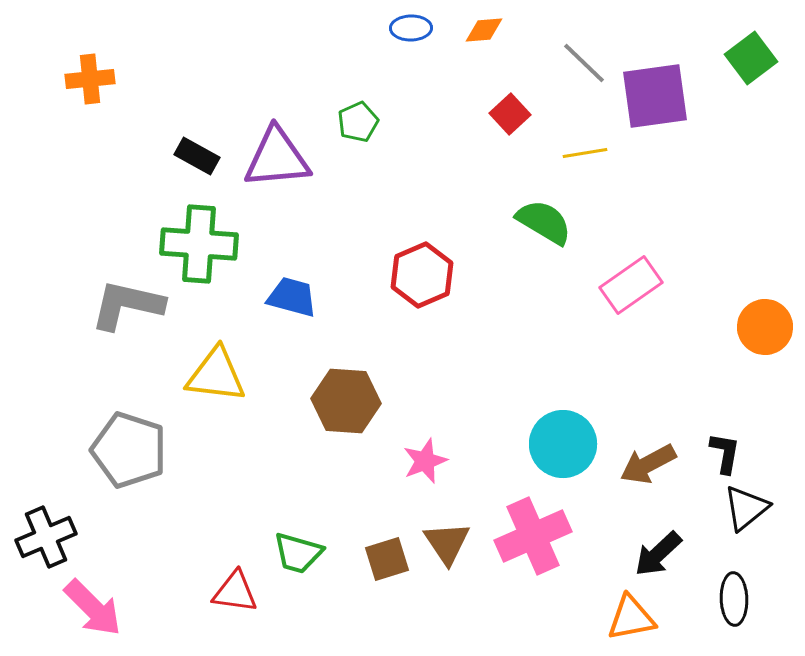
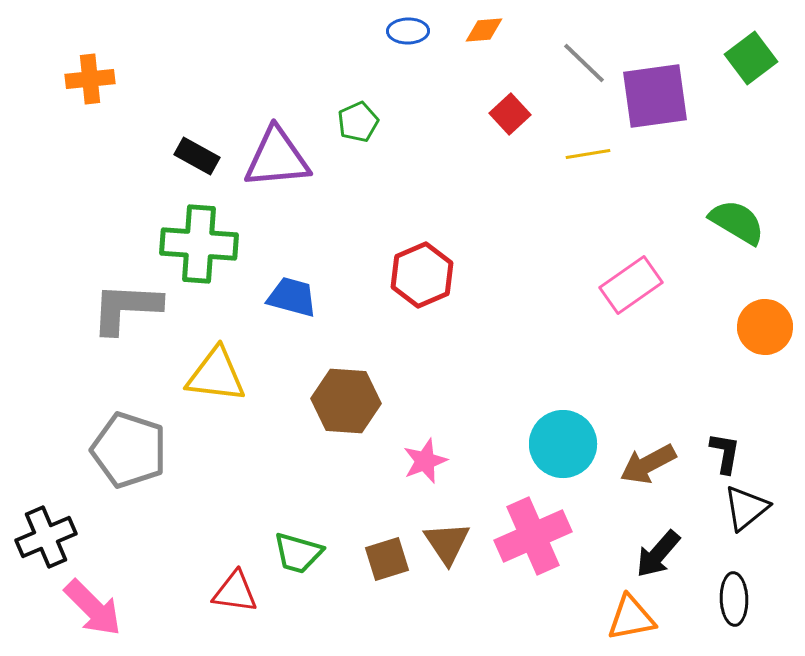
blue ellipse: moved 3 px left, 3 px down
yellow line: moved 3 px right, 1 px down
green semicircle: moved 193 px right
gray L-shape: moved 1 px left, 3 px down; rotated 10 degrees counterclockwise
black arrow: rotated 6 degrees counterclockwise
